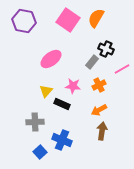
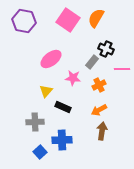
pink line: rotated 28 degrees clockwise
pink star: moved 8 px up
black rectangle: moved 1 px right, 3 px down
blue cross: rotated 24 degrees counterclockwise
